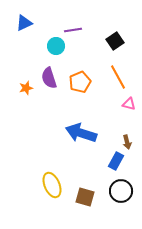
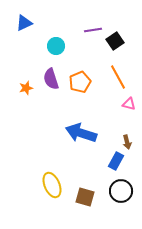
purple line: moved 20 px right
purple semicircle: moved 2 px right, 1 px down
